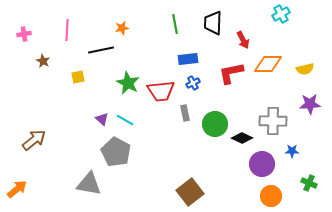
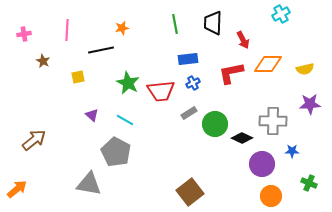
gray rectangle: moved 4 px right; rotated 70 degrees clockwise
purple triangle: moved 10 px left, 4 px up
